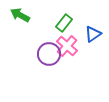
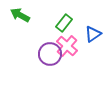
purple circle: moved 1 px right
